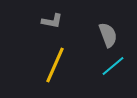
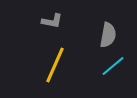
gray semicircle: rotated 30 degrees clockwise
